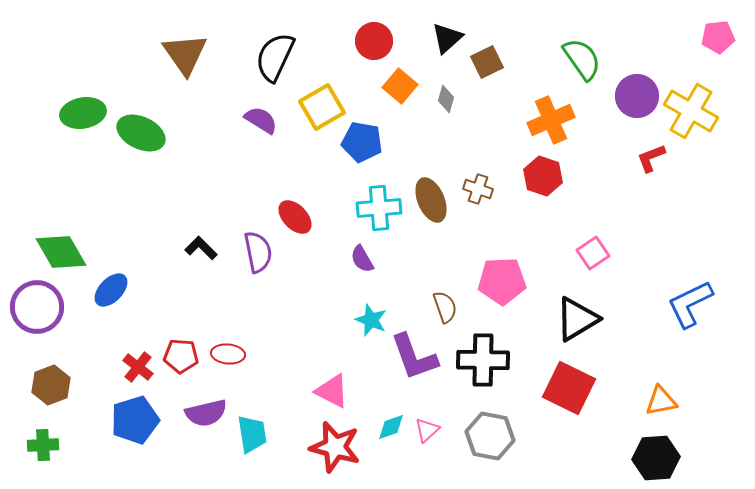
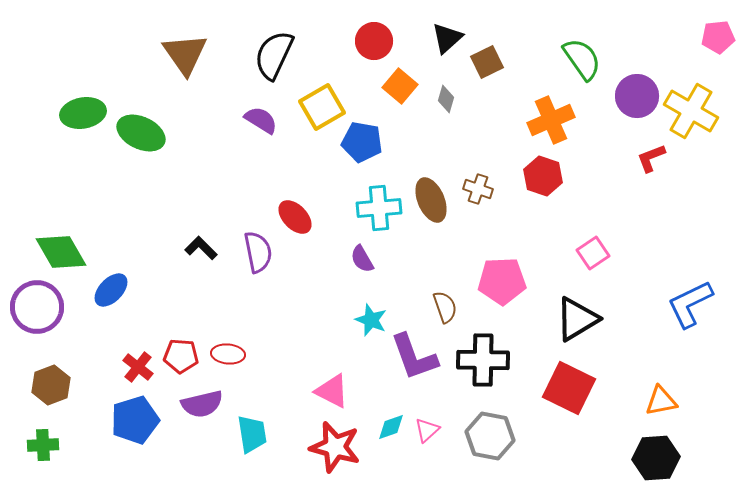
black semicircle at (275, 57): moved 1 px left, 2 px up
purple semicircle at (206, 413): moved 4 px left, 9 px up
